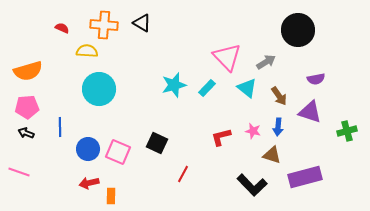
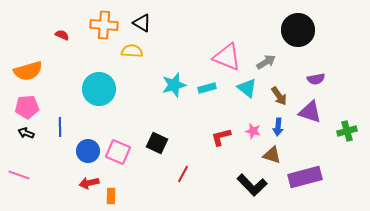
red semicircle: moved 7 px down
yellow semicircle: moved 45 px right
pink triangle: rotated 24 degrees counterclockwise
cyan rectangle: rotated 30 degrees clockwise
blue circle: moved 2 px down
pink line: moved 3 px down
